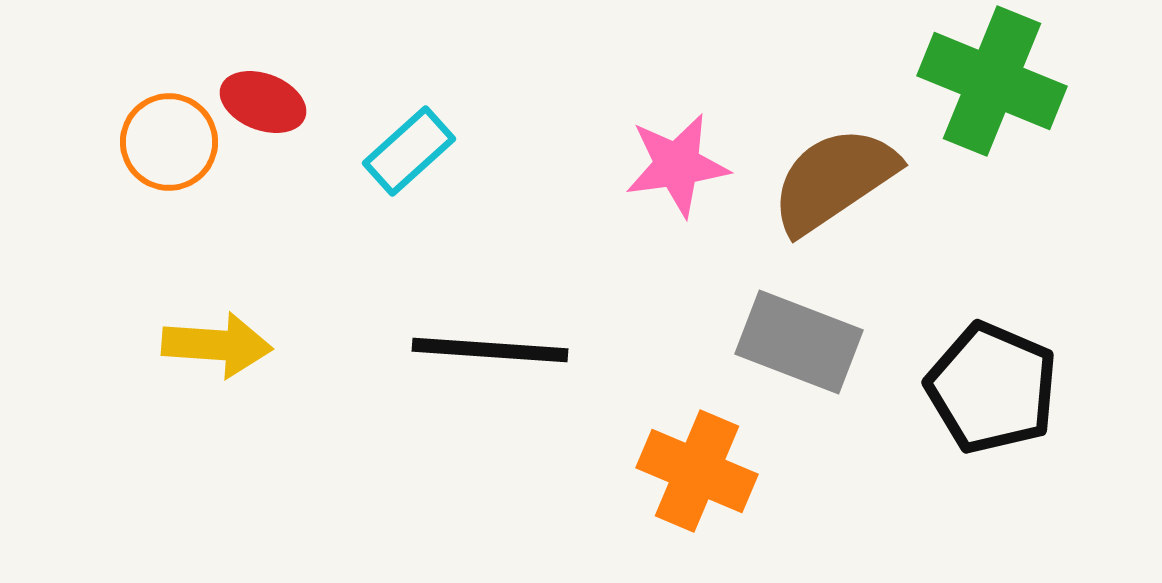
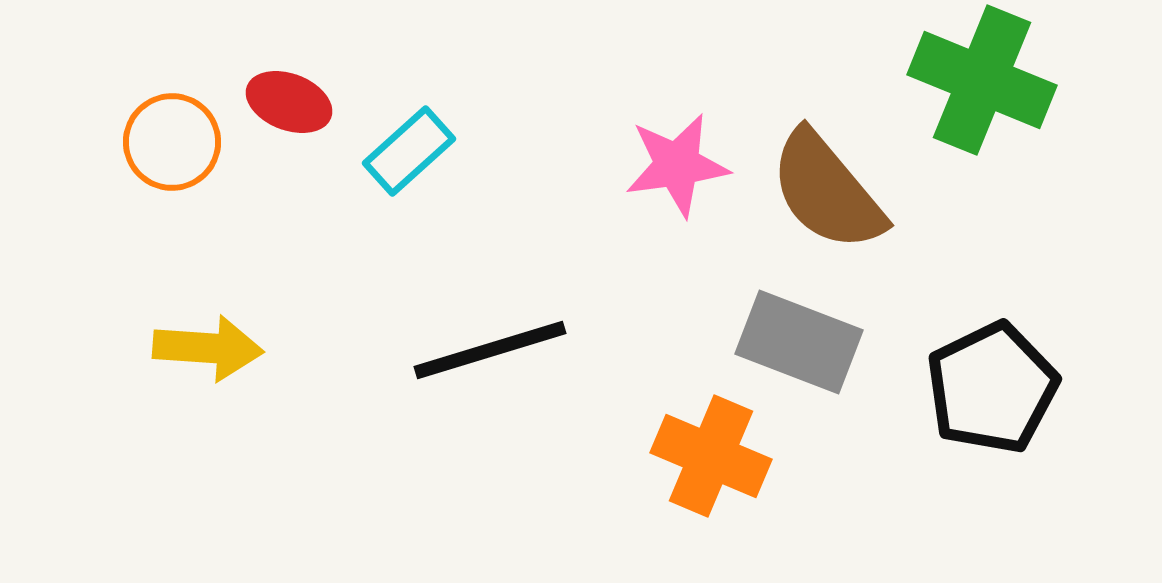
green cross: moved 10 px left, 1 px up
red ellipse: moved 26 px right
orange circle: moved 3 px right
brown semicircle: moved 7 px left, 11 px down; rotated 96 degrees counterclockwise
yellow arrow: moved 9 px left, 3 px down
black line: rotated 21 degrees counterclockwise
black pentagon: rotated 23 degrees clockwise
orange cross: moved 14 px right, 15 px up
